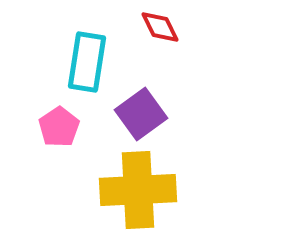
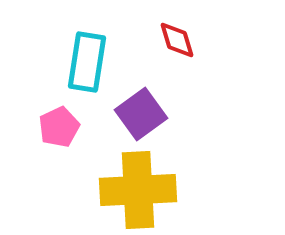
red diamond: moved 17 px right, 13 px down; rotated 9 degrees clockwise
pink pentagon: rotated 9 degrees clockwise
